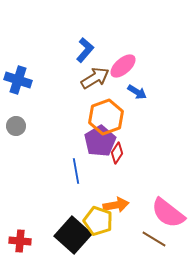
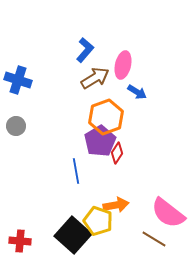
pink ellipse: moved 1 px up; rotated 36 degrees counterclockwise
